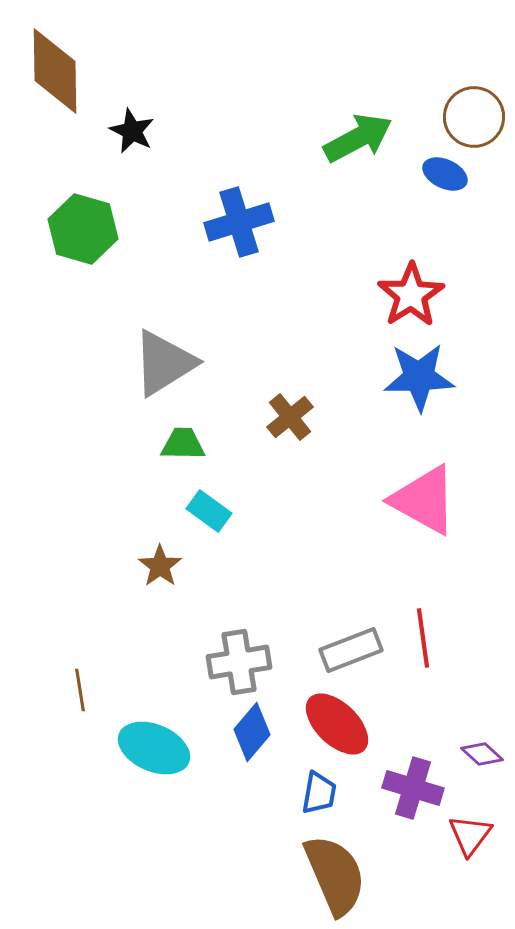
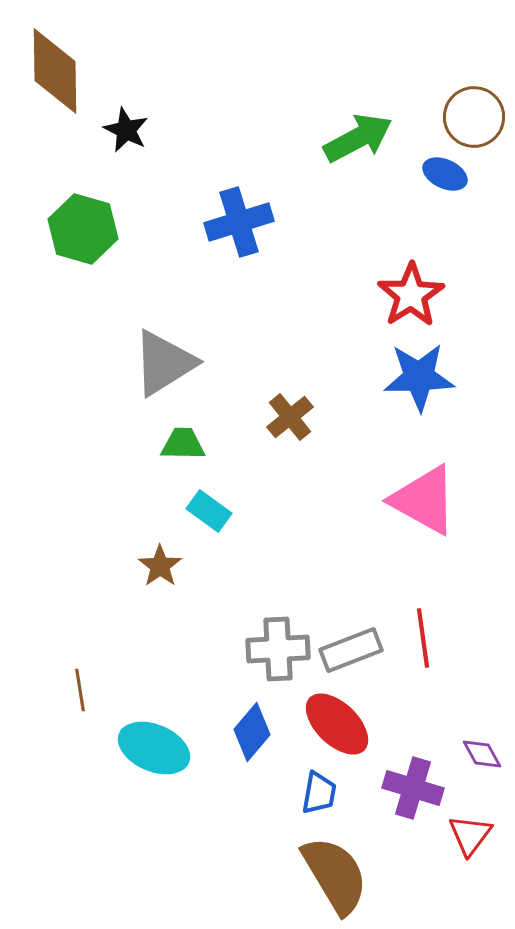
black star: moved 6 px left, 1 px up
gray cross: moved 39 px right, 13 px up; rotated 6 degrees clockwise
purple diamond: rotated 18 degrees clockwise
brown semicircle: rotated 8 degrees counterclockwise
